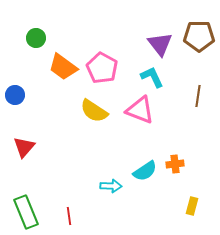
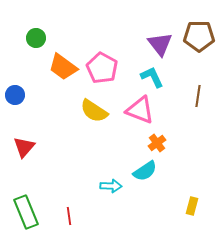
orange cross: moved 18 px left, 21 px up; rotated 30 degrees counterclockwise
